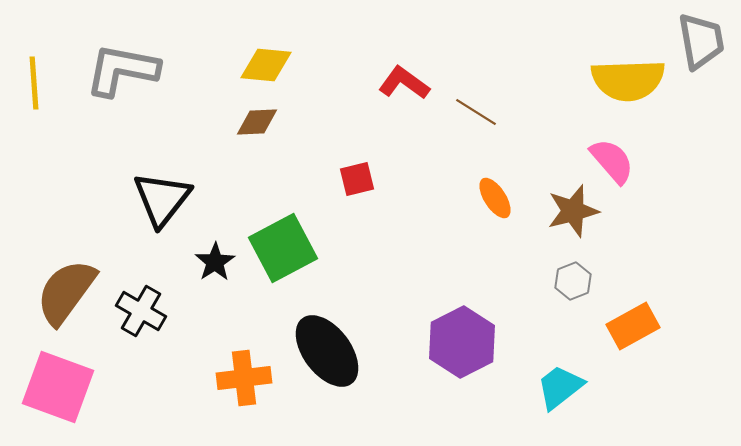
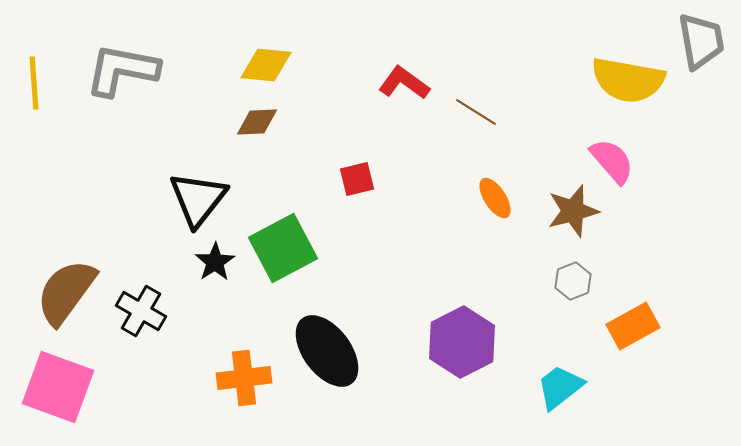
yellow semicircle: rotated 12 degrees clockwise
black triangle: moved 36 px right
